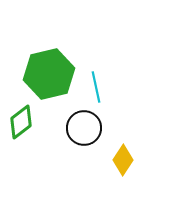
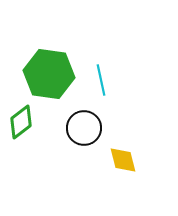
green hexagon: rotated 21 degrees clockwise
cyan line: moved 5 px right, 7 px up
yellow diamond: rotated 48 degrees counterclockwise
